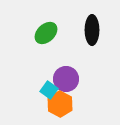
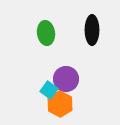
green ellipse: rotated 55 degrees counterclockwise
